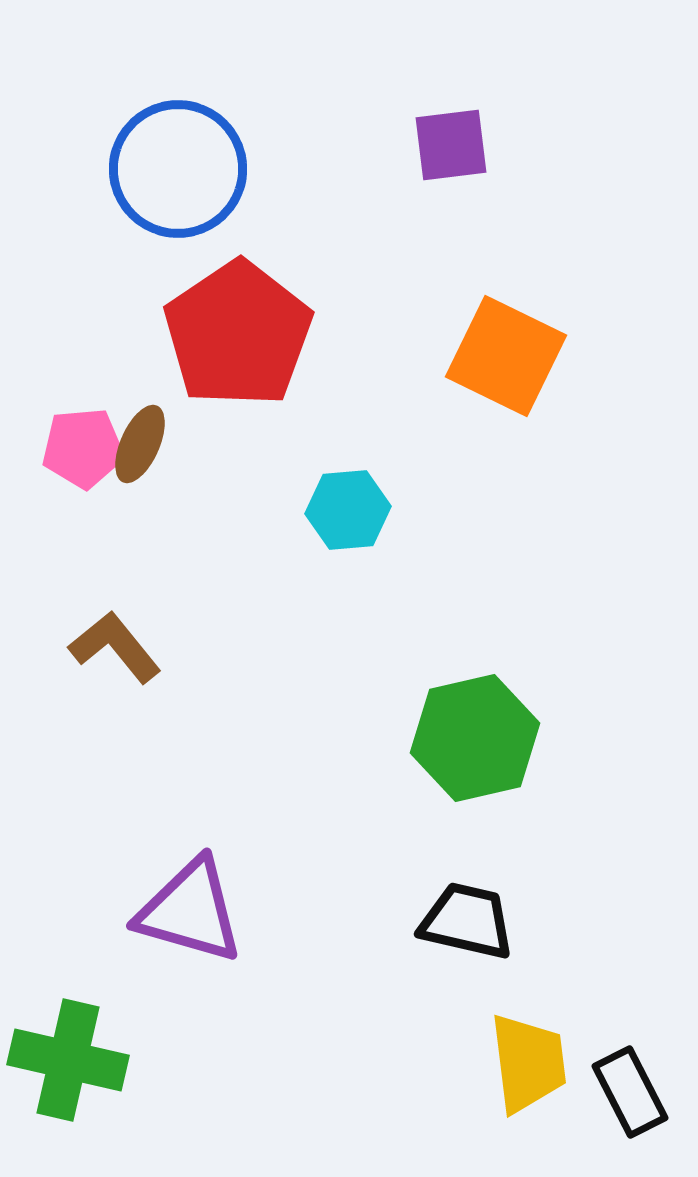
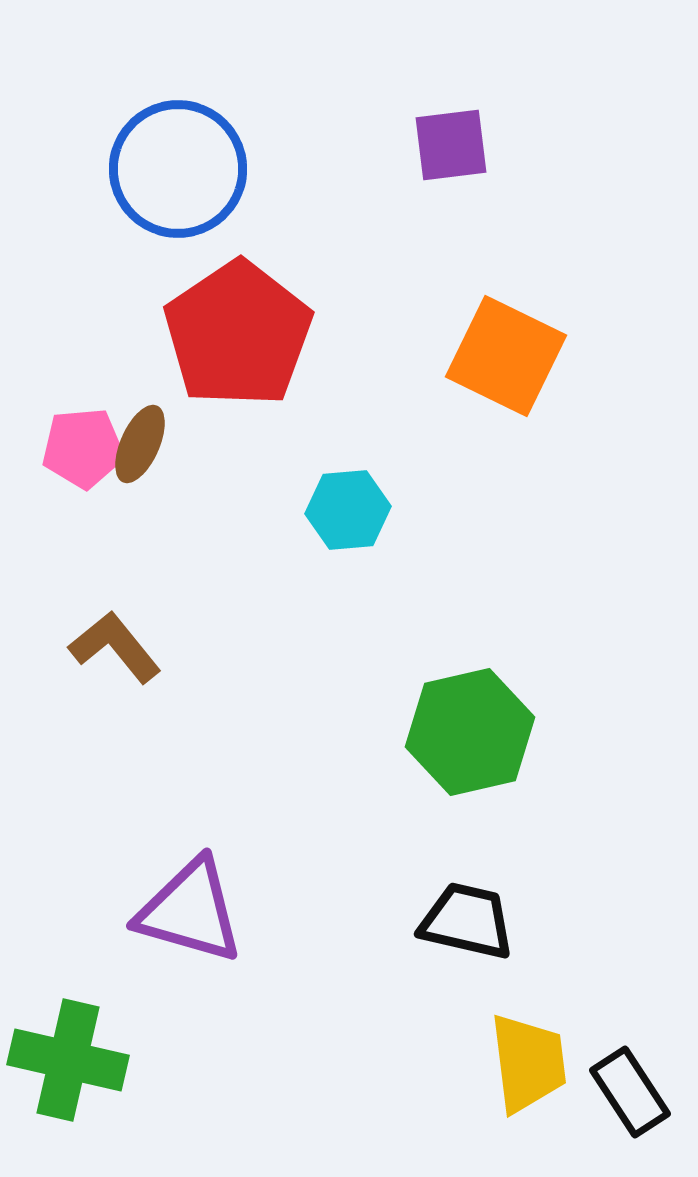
green hexagon: moved 5 px left, 6 px up
black rectangle: rotated 6 degrees counterclockwise
